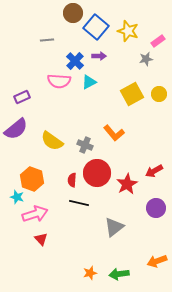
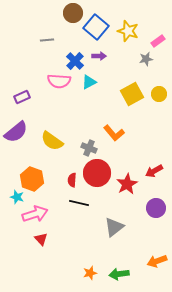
purple semicircle: moved 3 px down
gray cross: moved 4 px right, 3 px down
